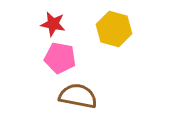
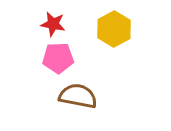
yellow hexagon: rotated 16 degrees clockwise
pink pentagon: moved 2 px left; rotated 12 degrees counterclockwise
